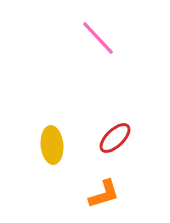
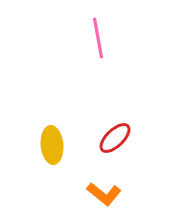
pink line: rotated 33 degrees clockwise
orange L-shape: rotated 56 degrees clockwise
